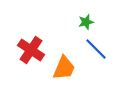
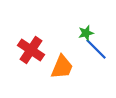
green star: moved 11 px down
orange trapezoid: moved 2 px left, 1 px up
